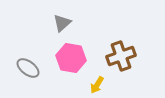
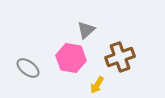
gray triangle: moved 24 px right, 7 px down
brown cross: moved 1 px left, 1 px down
